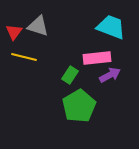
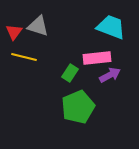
green rectangle: moved 2 px up
green pentagon: moved 1 px left, 1 px down; rotated 8 degrees clockwise
